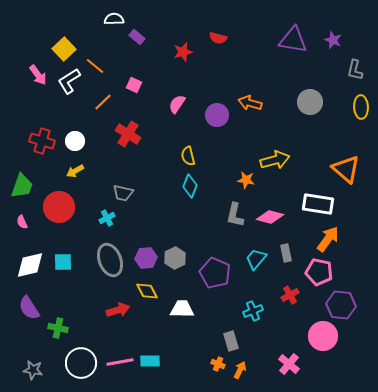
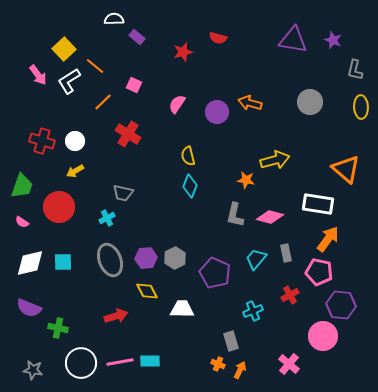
purple circle at (217, 115): moved 3 px up
pink semicircle at (22, 222): rotated 32 degrees counterclockwise
white diamond at (30, 265): moved 2 px up
purple semicircle at (29, 308): rotated 35 degrees counterclockwise
red arrow at (118, 310): moved 2 px left, 6 px down
